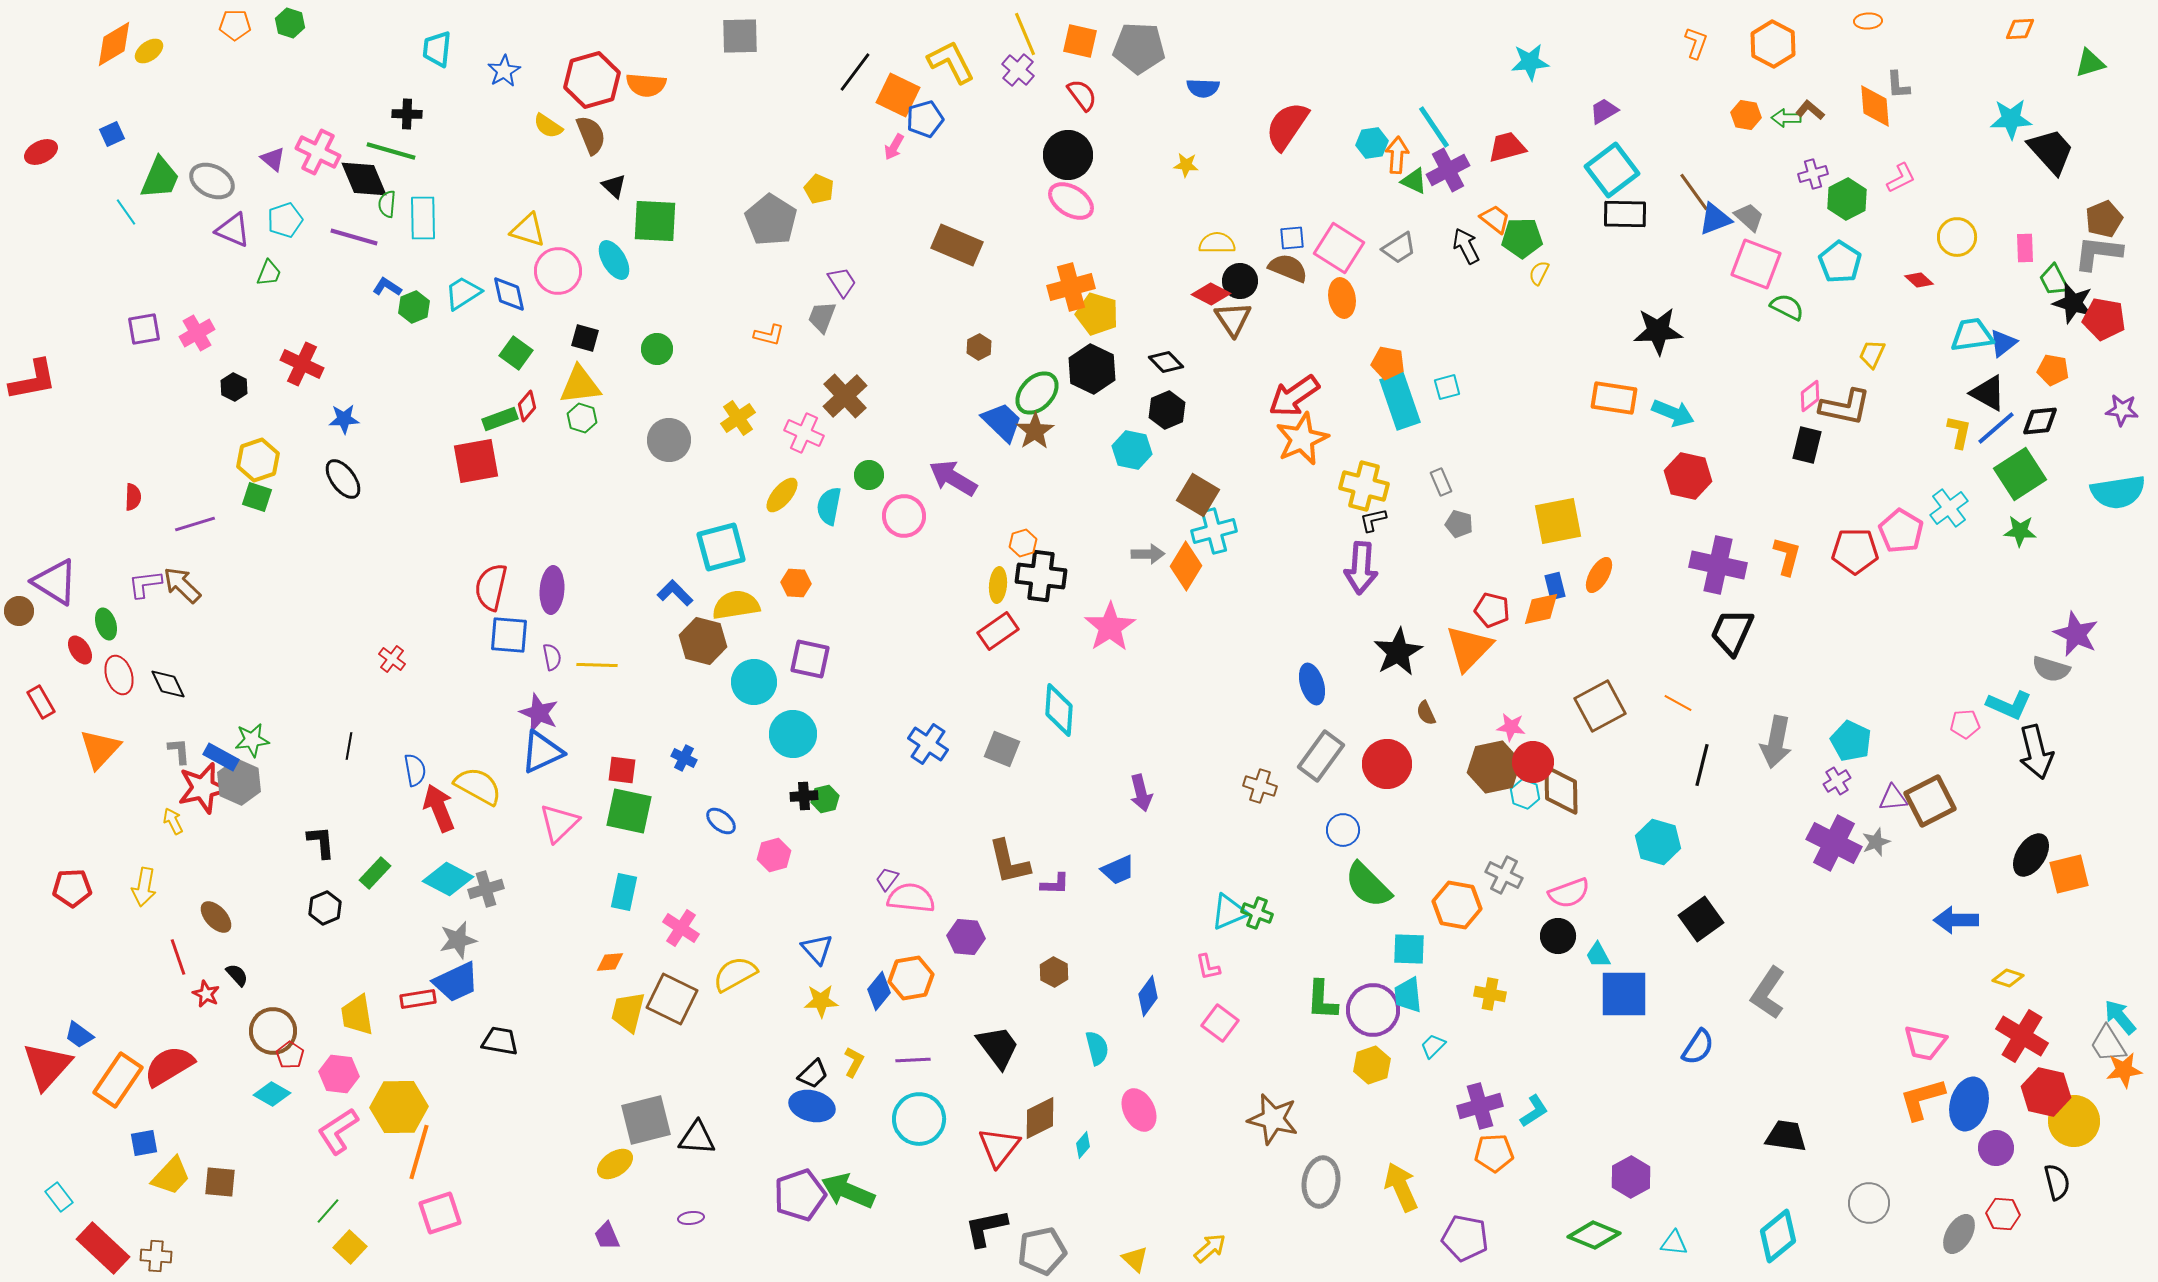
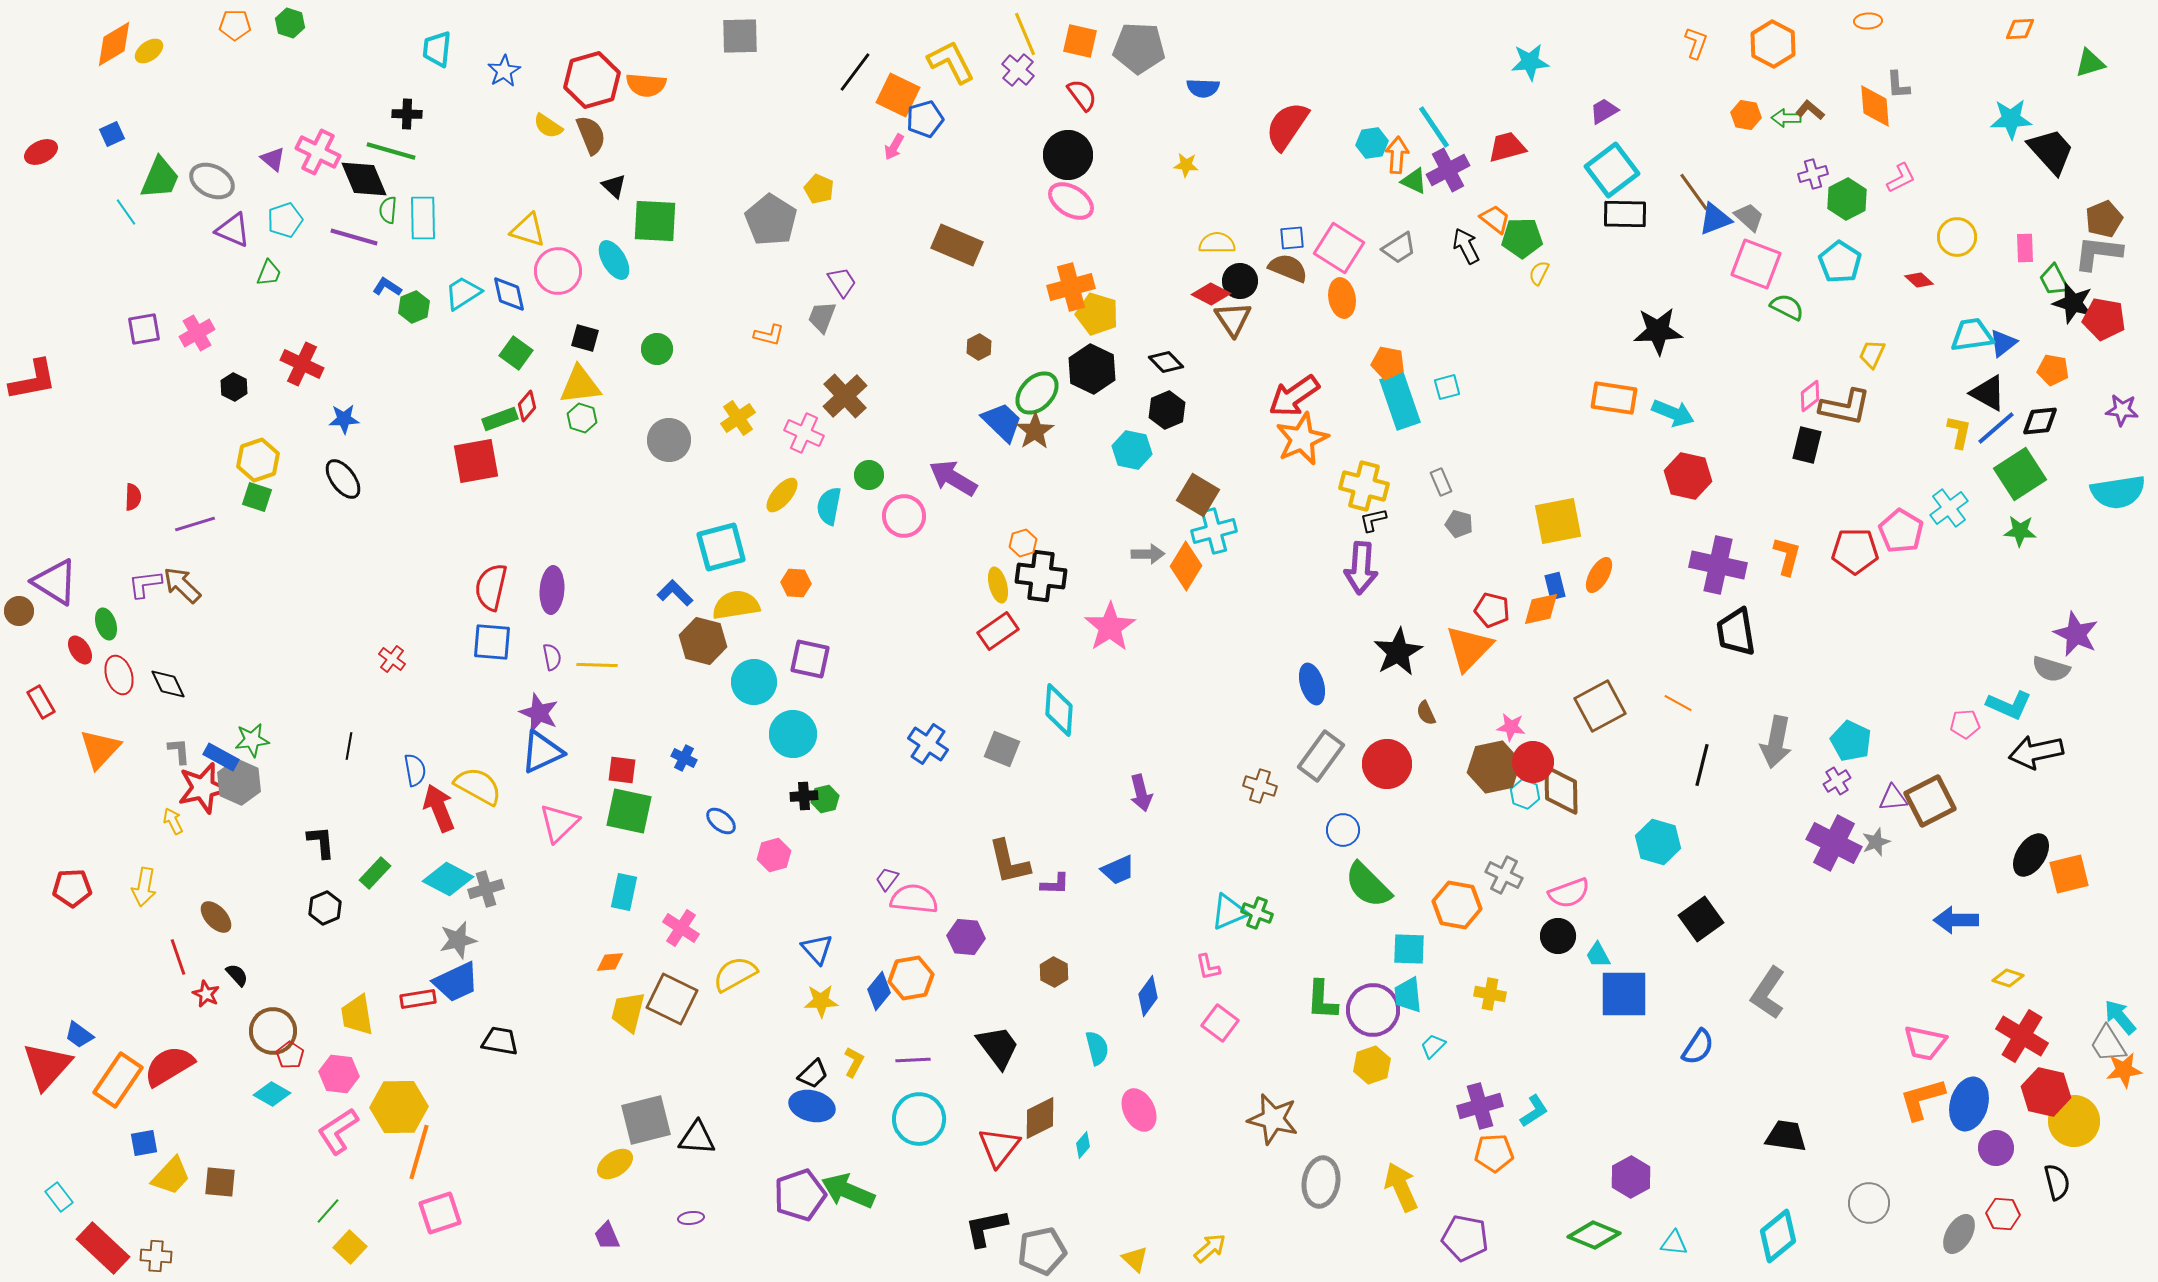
green semicircle at (387, 204): moved 1 px right, 6 px down
yellow ellipse at (998, 585): rotated 20 degrees counterclockwise
black trapezoid at (1732, 632): moved 4 px right; rotated 33 degrees counterclockwise
blue square at (509, 635): moved 17 px left, 7 px down
black arrow at (2036, 752): rotated 92 degrees clockwise
pink semicircle at (911, 898): moved 3 px right, 1 px down
